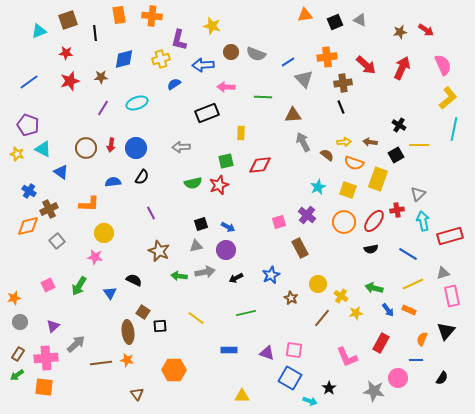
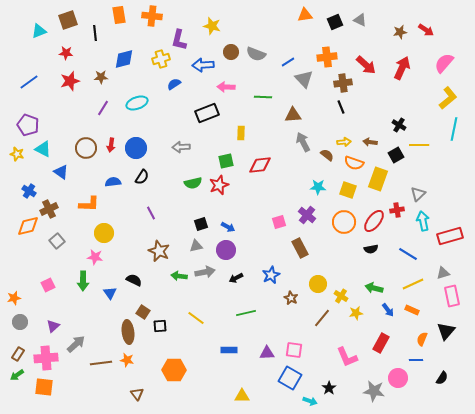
pink semicircle at (443, 65): moved 1 px right, 2 px up; rotated 115 degrees counterclockwise
cyan star at (318, 187): rotated 28 degrees clockwise
green arrow at (79, 286): moved 4 px right, 5 px up; rotated 30 degrees counterclockwise
orange rectangle at (409, 310): moved 3 px right
purple triangle at (267, 353): rotated 21 degrees counterclockwise
